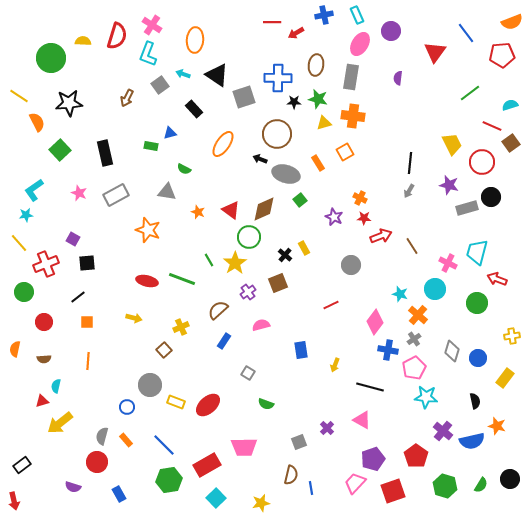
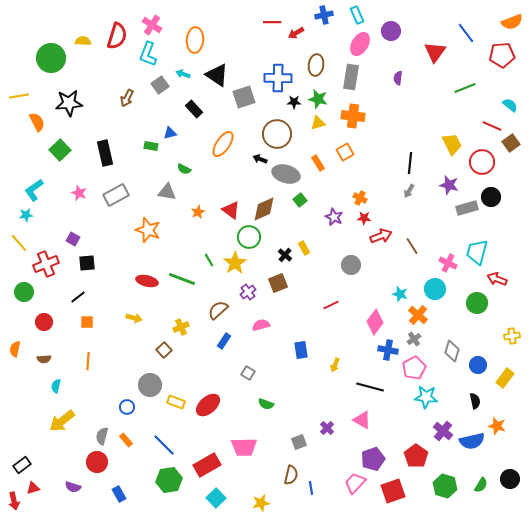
green line at (470, 93): moved 5 px left, 5 px up; rotated 15 degrees clockwise
yellow line at (19, 96): rotated 42 degrees counterclockwise
cyan semicircle at (510, 105): rotated 56 degrees clockwise
yellow triangle at (324, 123): moved 6 px left
orange star at (198, 212): rotated 24 degrees clockwise
blue circle at (478, 358): moved 7 px down
red triangle at (42, 401): moved 9 px left, 87 px down
yellow arrow at (60, 423): moved 2 px right, 2 px up
